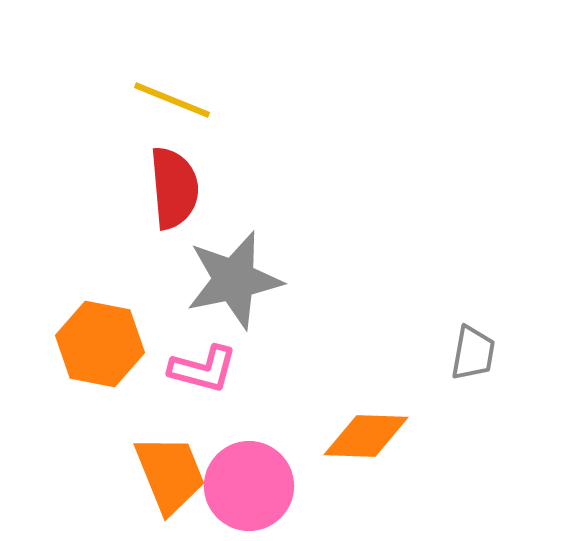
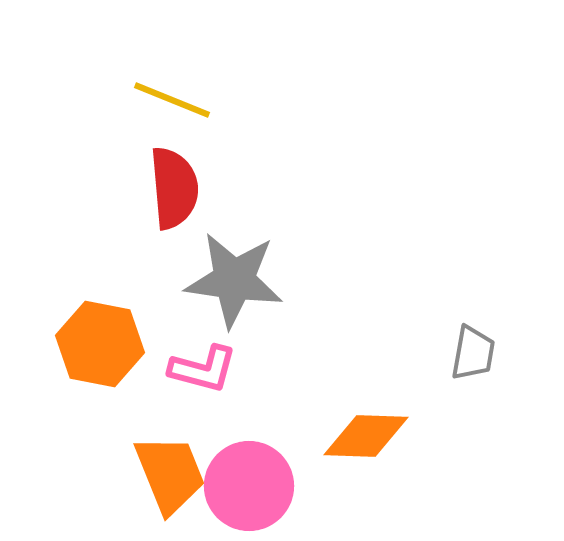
gray star: rotated 20 degrees clockwise
